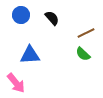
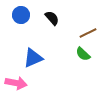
brown line: moved 2 px right
blue triangle: moved 3 px right, 3 px down; rotated 20 degrees counterclockwise
pink arrow: rotated 40 degrees counterclockwise
